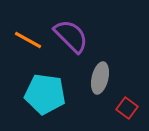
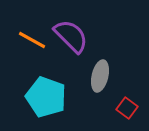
orange line: moved 4 px right
gray ellipse: moved 2 px up
cyan pentagon: moved 1 px right, 3 px down; rotated 12 degrees clockwise
